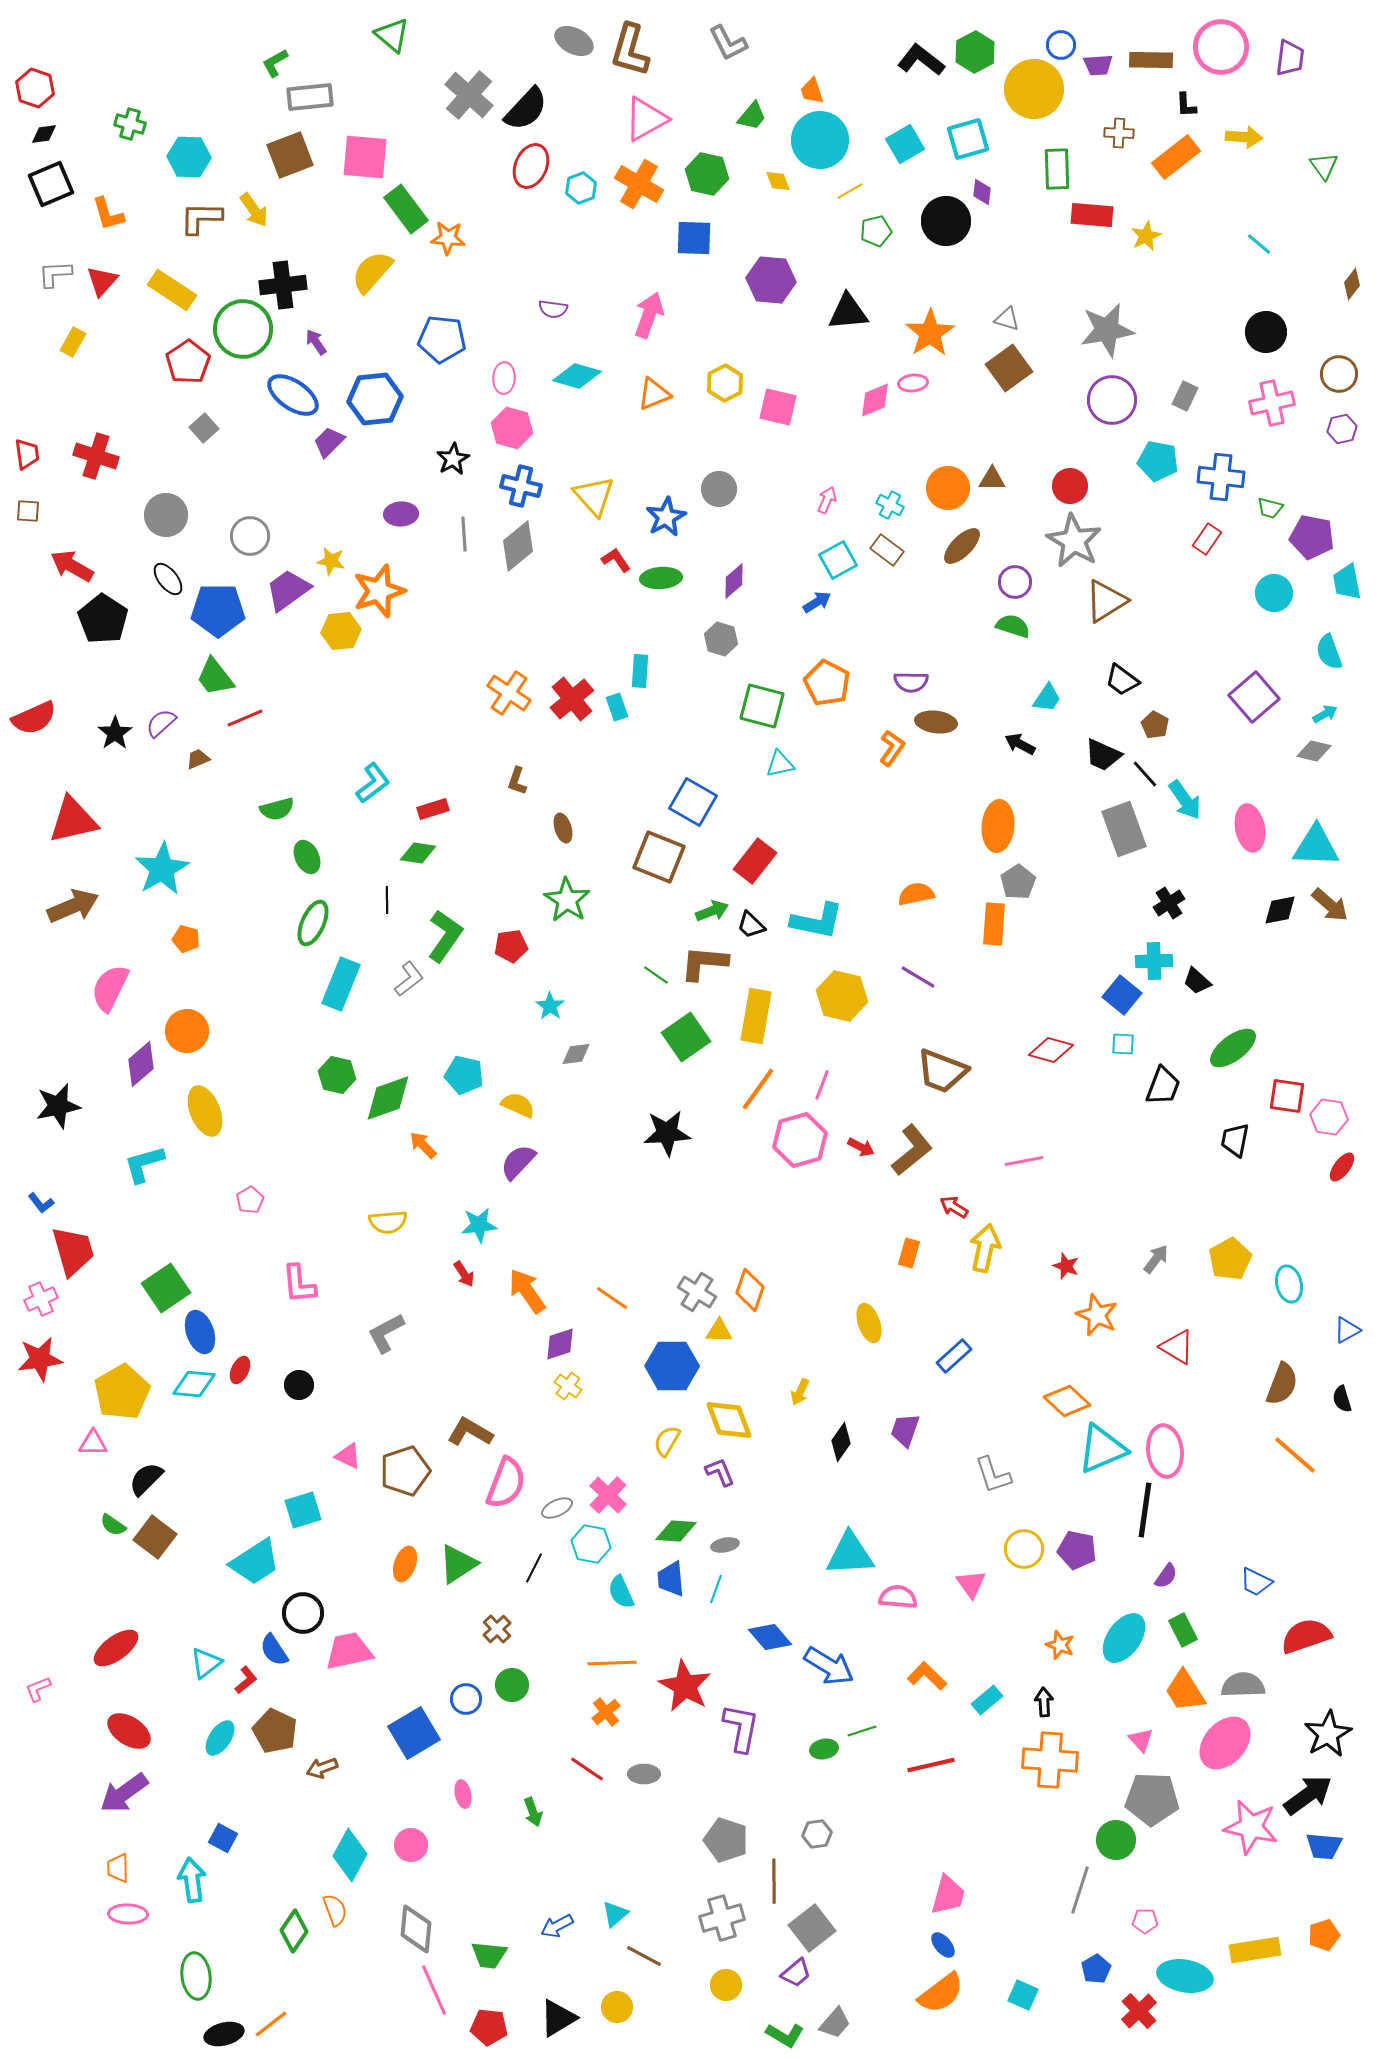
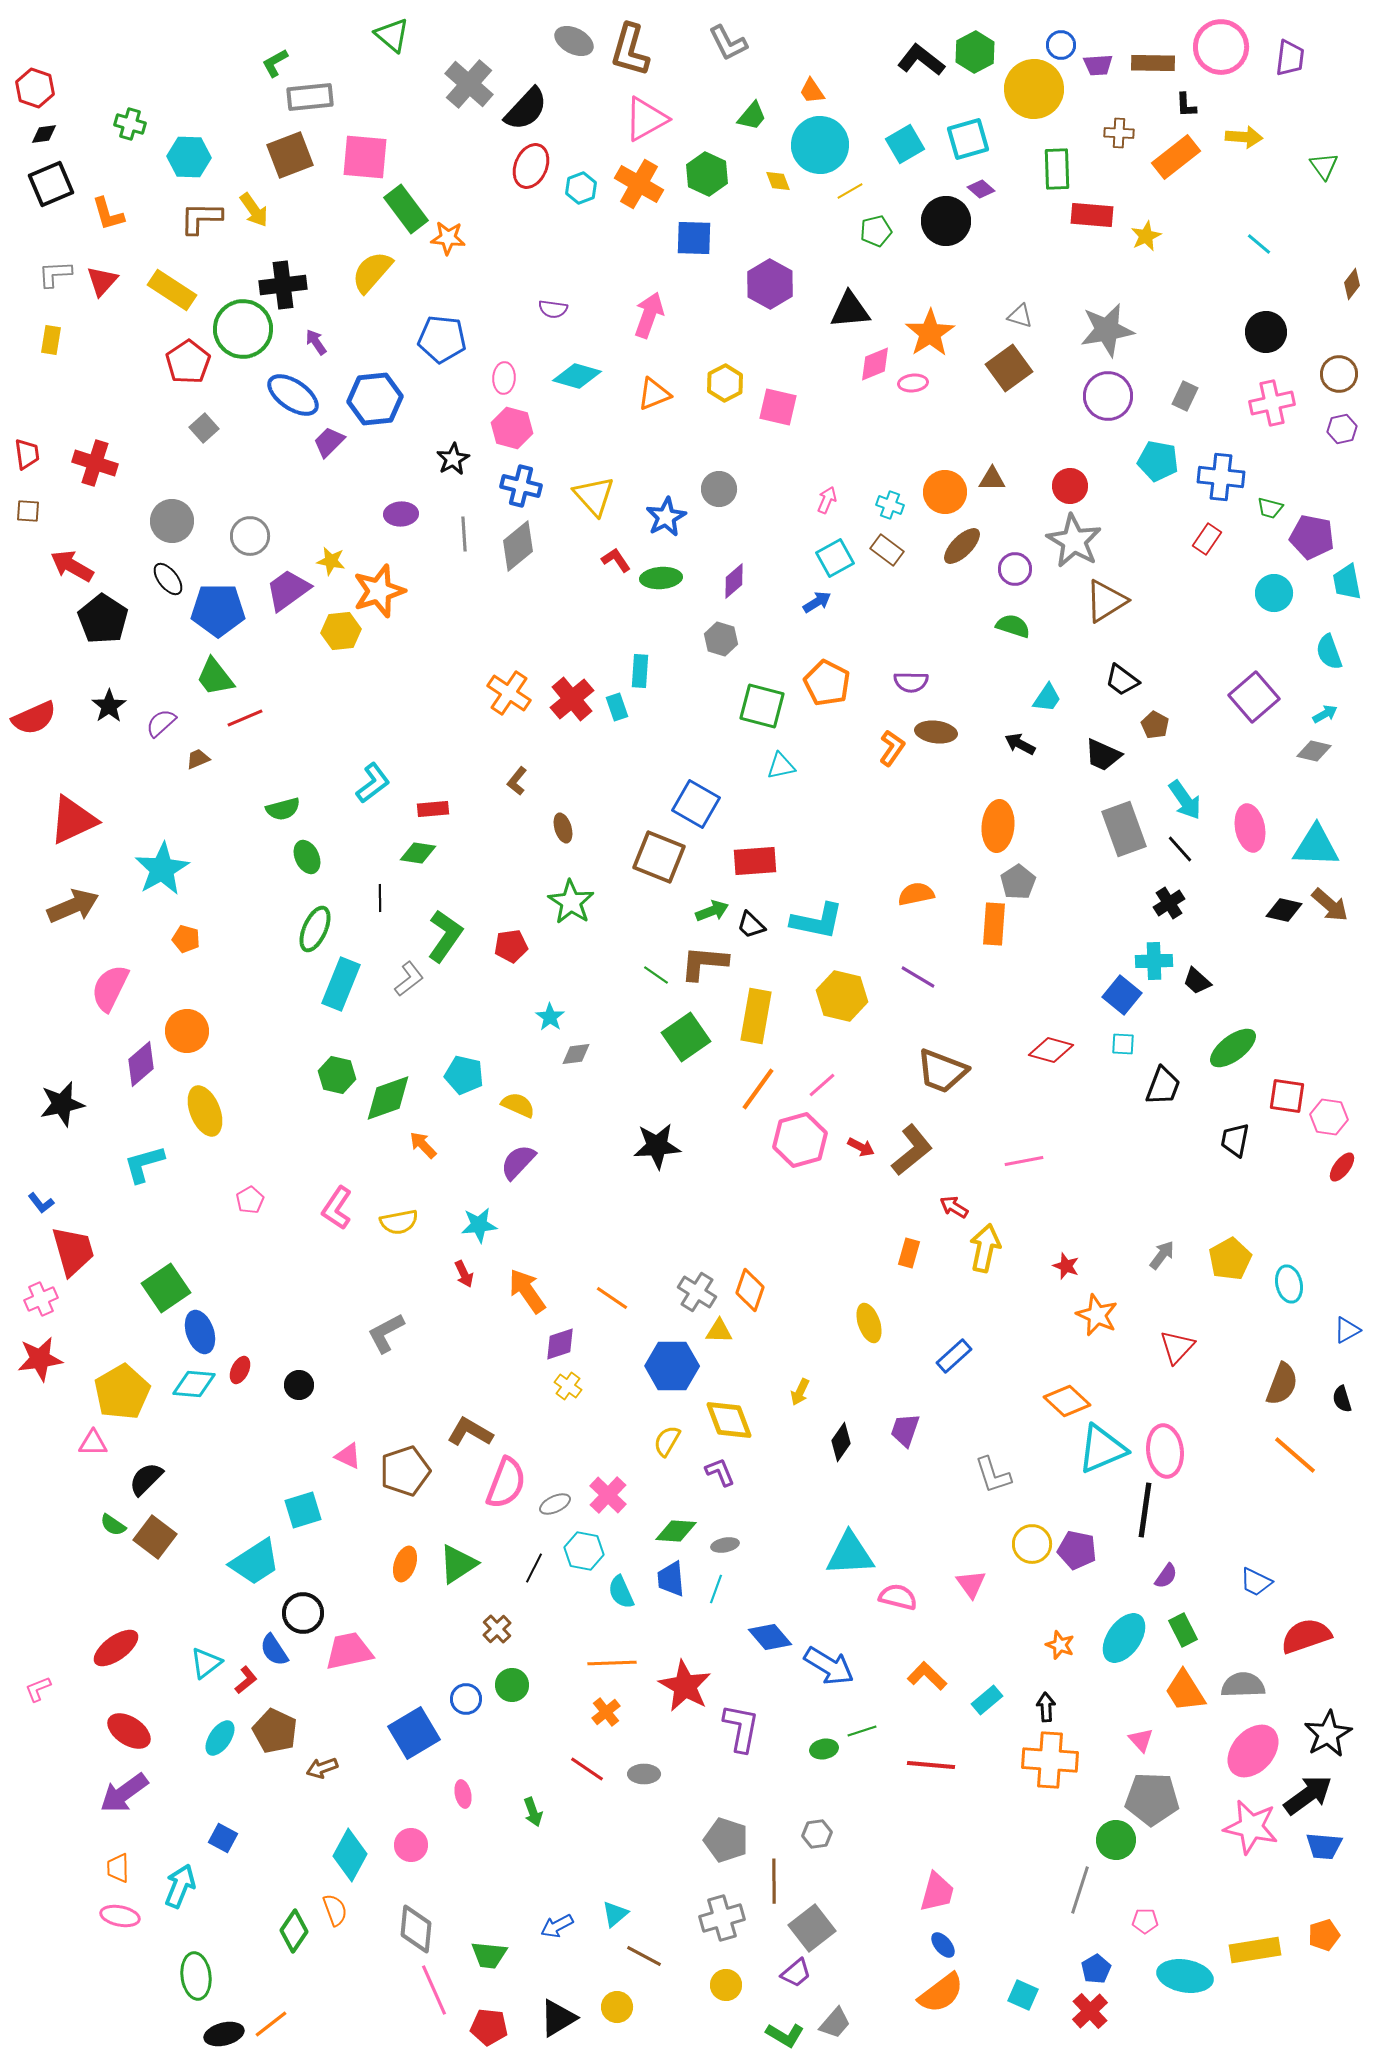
brown rectangle at (1151, 60): moved 2 px right, 3 px down
orange trapezoid at (812, 91): rotated 16 degrees counterclockwise
gray cross at (469, 95): moved 11 px up
cyan circle at (820, 140): moved 5 px down
green hexagon at (707, 174): rotated 12 degrees clockwise
purple diamond at (982, 192): moved 1 px left, 3 px up; rotated 56 degrees counterclockwise
purple hexagon at (771, 280): moved 1 px left, 4 px down; rotated 24 degrees clockwise
black triangle at (848, 312): moved 2 px right, 2 px up
gray triangle at (1007, 319): moved 13 px right, 3 px up
yellow rectangle at (73, 342): moved 22 px left, 2 px up; rotated 20 degrees counterclockwise
pink diamond at (875, 400): moved 36 px up
purple circle at (1112, 400): moved 4 px left, 4 px up
red cross at (96, 456): moved 1 px left, 7 px down
orange circle at (948, 488): moved 3 px left, 4 px down
cyan cross at (890, 505): rotated 8 degrees counterclockwise
gray circle at (166, 515): moved 6 px right, 6 px down
cyan square at (838, 560): moved 3 px left, 2 px up
purple circle at (1015, 582): moved 13 px up
brown ellipse at (936, 722): moved 10 px down
black star at (115, 733): moved 6 px left, 27 px up
cyan triangle at (780, 764): moved 1 px right, 2 px down
black line at (1145, 774): moved 35 px right, 75 px down
brown L-shape at (517, 781): rotated 20 degrees clockwise
blue square at (693, 802): moved 3 px right, 2 px down
green semicircle at (277, 809): moved 6 px right
red rectangle at (433, 809): rotated 12 degrees clockwise
red triangle at (73, 820): rotated 12 degrees counterclockwise
red rectangle at (755, 861): rotated 48 degrees clockwise
black line at (387, 900): moved 7 px left, 2 px up
green star at (567, 900): moved 4 px right, 2 px down
black diamond at (1280, 910): moved 4 px right; rotated 24 degrees clockwise
green ellipse at (313, 923): moved 2 px right, 6 px down
cyan star at (550, 1006): moved 11 px down
pink line at (822, 1085): rotated 28 degrees clockwise
black star at (58, 1106): moved 4 px right, 2 px up
black star at (667, 1133): moved 10 px left, 13 px down
yellow semicircle at (388, 1222): moved 11 px right; rotated 6 degrees counterclockwise
gray arrow at (1156, 1259): moved 6 px right, 4 px up
red arrow at (464, 1274): rotated 8 degrees clockwise
pink L-shape at (299, 1284): moved 38 px right, 76 px up; rotated 39 degrees clockwise
red triangle at (1177, 1347): rotated 42 degrees clockwise
gray ellipse at (557, 1508): moved 2 px left, 4 px up
cyan hexagon at (591, 1544): moved 7 px left, 7 px down
yellow circle at (1024, 1549): moved 8 px right, 5 px up
pink semicircle at (898, 1597): rotated 9 degrees clockwise
black arrow at (1044, 1702): moved 2 px right, 5 px down
pink ellipse at (1225, 1743): moved 28 px right, 8 px down
red line at (931, 1765): rotated 18 degrees clockwise
cyan arrow at (192, 1880): moved 12 px left, 6 px down; rotated 30 degrees clockwise
pink trapezoid at (948, 1895): moved 11 px left, 3 px up
pink ellipse at (128, 1914): moved 8 px left, 2 px down; rotated 9 degrees clockwise
red cross at (1139, 2011): moved 49 px left
